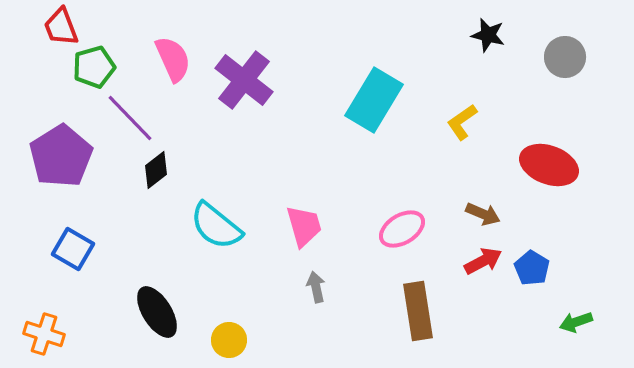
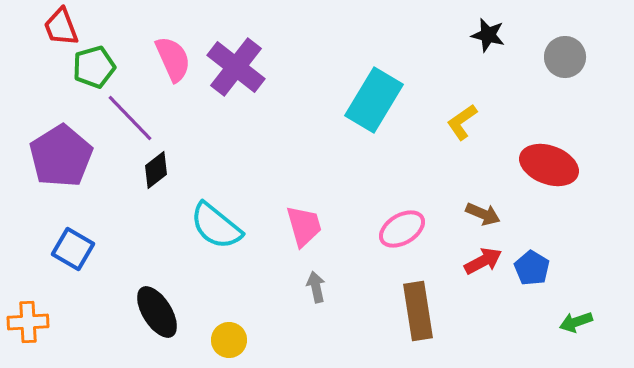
purple cross: moved 8 px left, 13 px up
orange cross: moved 16 px left, 12 px up; rotated 21 degrees counterclockwise
